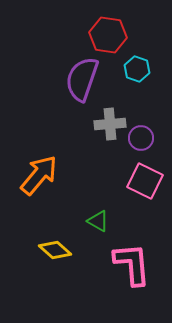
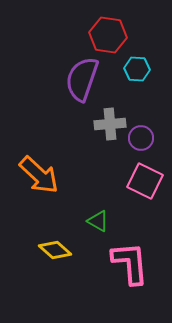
cyan hexagon: rotated 15 degrees counterclockwise
orange arrow: rotated 93 degrees clockwise
pink L-shape: moved 2 px left, 1 px up
